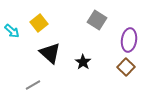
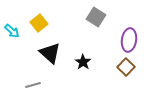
gray square: moved 1 px left, 3 px up
gray line: rotated 14 degrees clockwise
